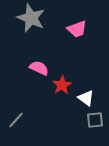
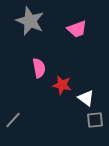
gray star: moved 1 px left, 3 px down
pink semicircle: rotated 54 degrees clockwise
red star: rotated 30 degrees counterclockwise
gray line: moved 3 px left
